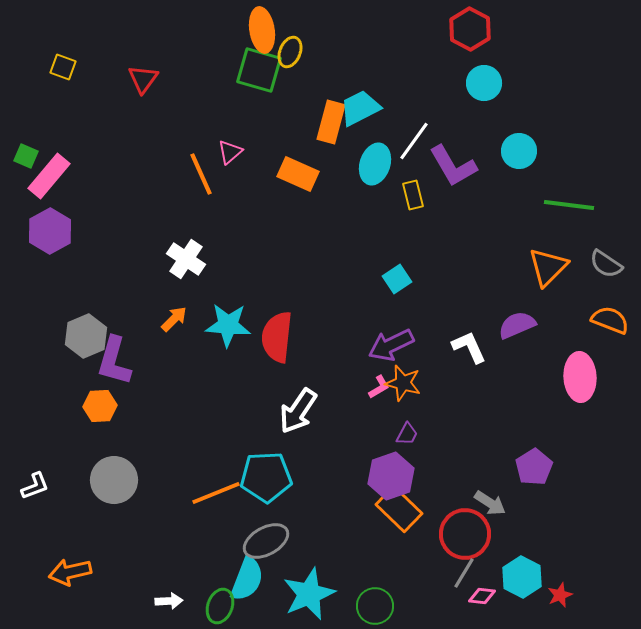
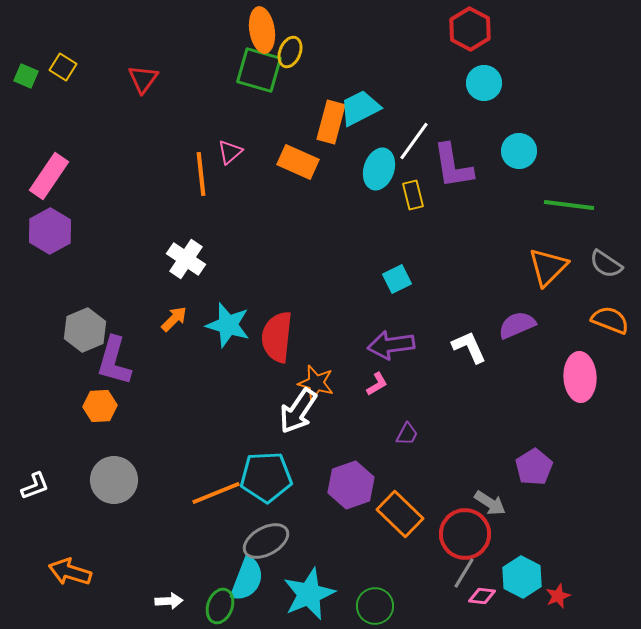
yellow square at (63, 67): rotated 12 degrees clockwise
green square at (26, 156): moved 80 px up
cyan ellipse at (375, 164): moved 4 px right, 5 px down
purple L-shape at (453, 166): rotated 21 degrees clockwise
orange line at (201, 174): rotated 18 degrees clockwise
orange rectangle at (298, 174): moved 12 px up
pink rectangle at (49, 176): rotated 6 degrees counterclockwise
cyan square at (397, 279): rotated 8 degrees clockwise
cyan star at (228, 325): rotated 12 degrees clockwise
gray hexagon at (86, 336): moved 1 px left, 6 px up
purple arrow at (391, 345): rotated 18 degrees clockwise
orange star at (403, 383): moved 87 px left
pink L-shape at (379, 387): moved 2 px left, 3 px up
purple hexagon at (391, 476): moved 40 px left, 9 px down
orange rectangle at (399, 509): moved 1 px right, 5 px down
orange arrow at (70, 572): rotated 30 degrees clockwise
red star at (560, 595): moved 2 px left, 1 px down
